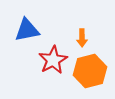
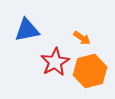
orange arrow: rotated 54 degrees counterclockwise
red star: moved 2 px right, 2 px down
